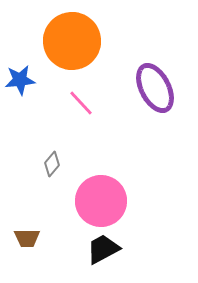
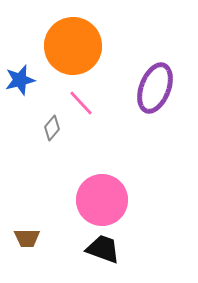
orange circle: moved 1 px right, 5 px down
blue star: rotated 8 degrees counterclockwise
purple ellipse: rotated 48 degrees clockwise
gray diamond: moved 36 px up
pink circle: moved 1 px right, 1 px up
black trapezoid: rotated 48 degrees clockwise
